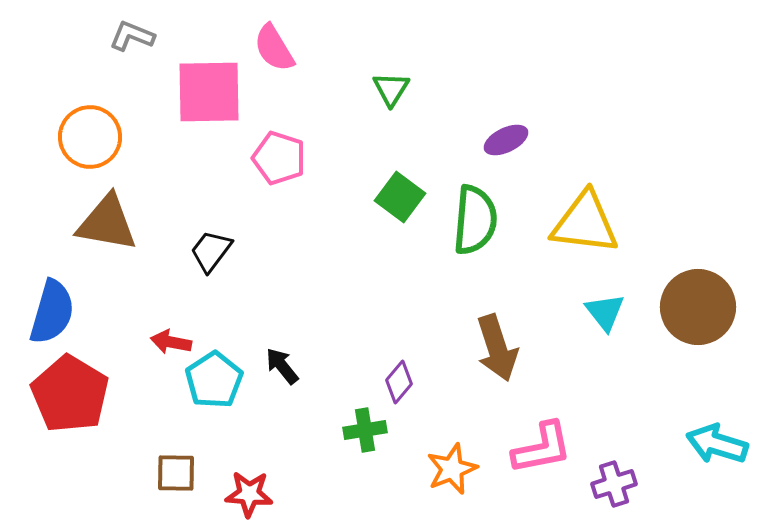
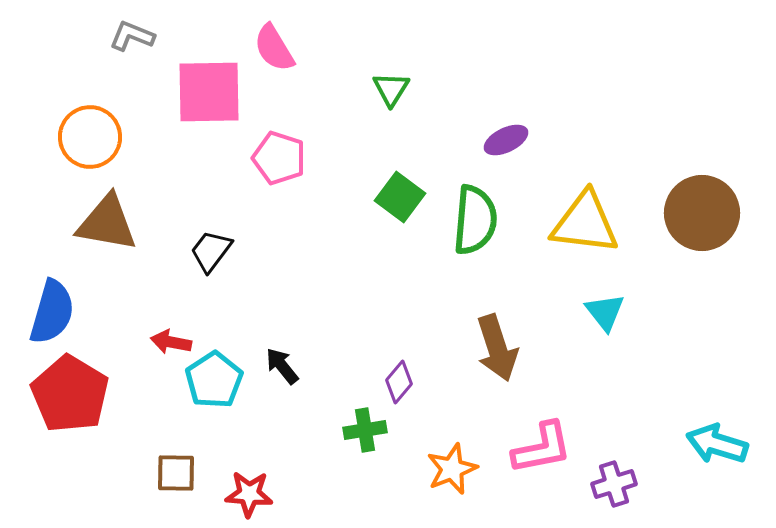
brown circle: moved 4 px right, 94 px up
